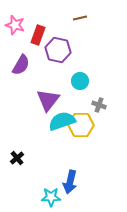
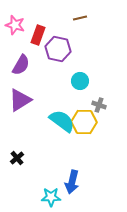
purple hexagon: moved 1 px up
purple triangle: moved 28 px left; rotated 20 degrees clockwise
cyan semicircle: rotated 56 degrees clockwise
yellow hexagon: moved 3 px right, 3 px up
blue arrow: moved 2 px right
